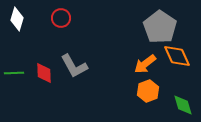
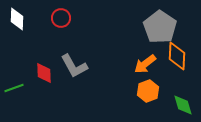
white diamond: rotated 15 degrees counterclockwise
orange diamond: rotated 28 degrees clockwise
green line: moved 15 px down; rotated 18 degrees counterclockwise
